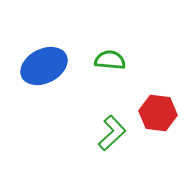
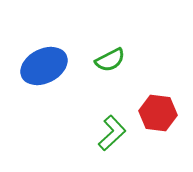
green semicircle: rotated 148 degrees clockwise
